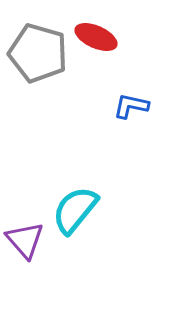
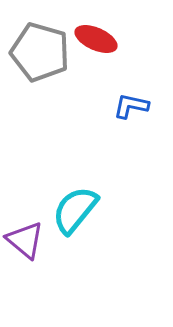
red ellipse: moved 2 px down
gray pentagon: moved 2 px right, 1 px up
purple triangle: rotated 9 degrees counterclockwise
